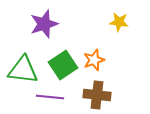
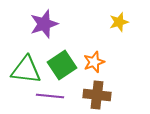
yellow star: rotated 24 degrees counterclockwise
orange star: moved 2 px down
green square: moved 1 px left
green triangle: moved 3 px right
purple line: moved 1 px up
